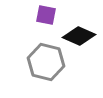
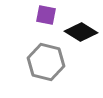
black diamond: moved 2 px right, 4 px up; rotated 8 degrees clockwise
